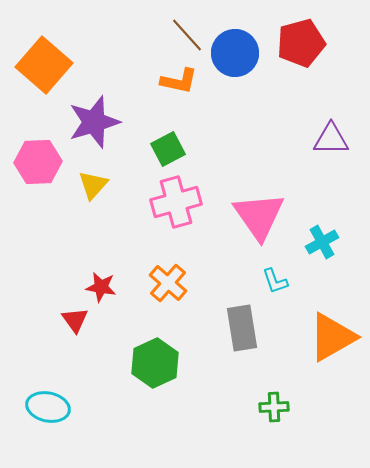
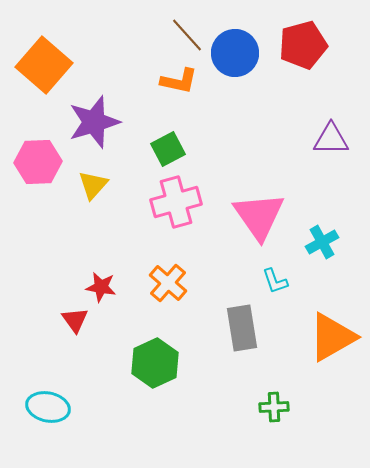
red pentagon: moved 2 px right, 2 px down
